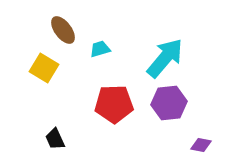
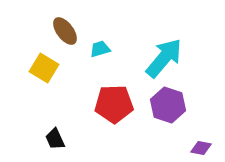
brown ellipse: moved 2 px right, 1 px down
cyan arrow: moved 1 px left
purple hexagon: moved 1 px left, 2 px down; rotated 24 degrees clockwise
purple diamond: moved 3 px down
